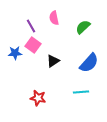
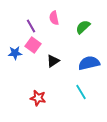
blue semicircle: rotated 145 degrees counterclockwise
cyan line: rotated 63 degrees clockwise
